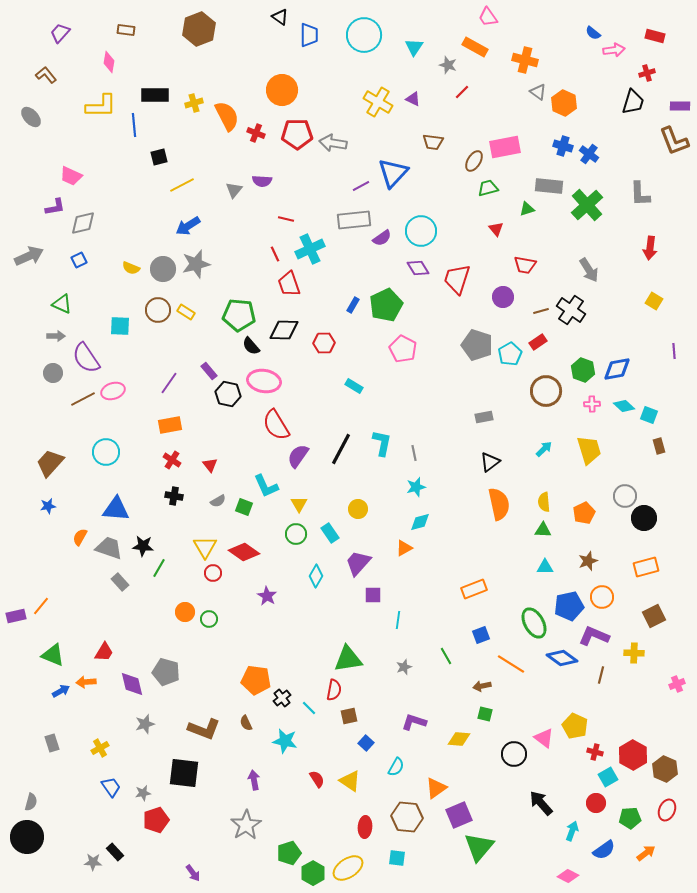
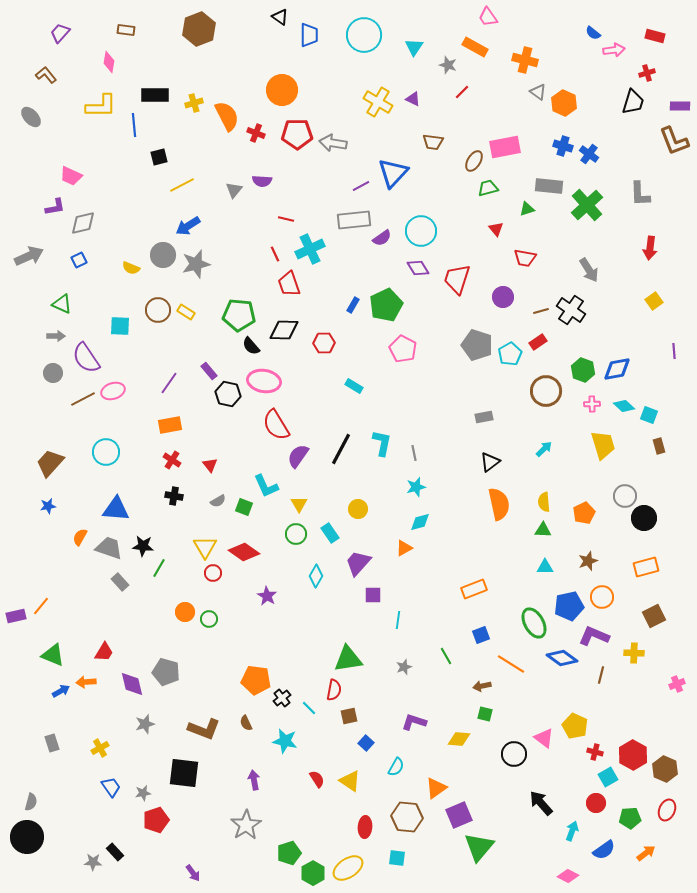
red trapezoid at (525, 265): moved 7 px up
gray circle at (163, 269): moved 14 px up
yellow square at (654, 301): rotated 24 degrees clockwise
yellow trapezoid at (589, 450): moved 14 px right, 5 px up
